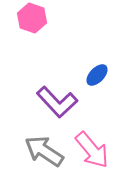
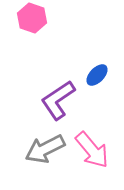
purple L-shape: moved 1 px right, 2 px up; rotated 99 degrees clockwise
gray arrow: moved 1 px right, 2 px up; rotated 60 degrees counterclockwise
